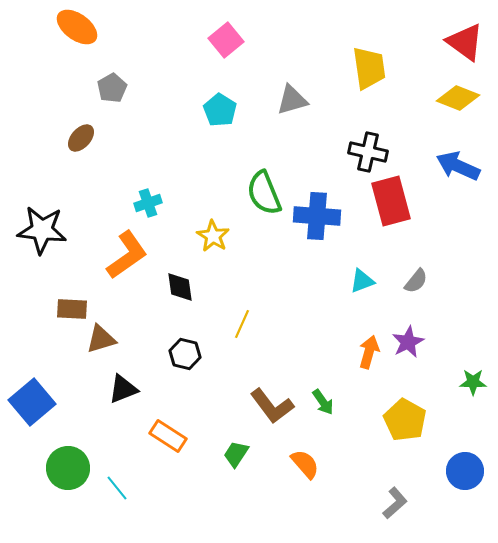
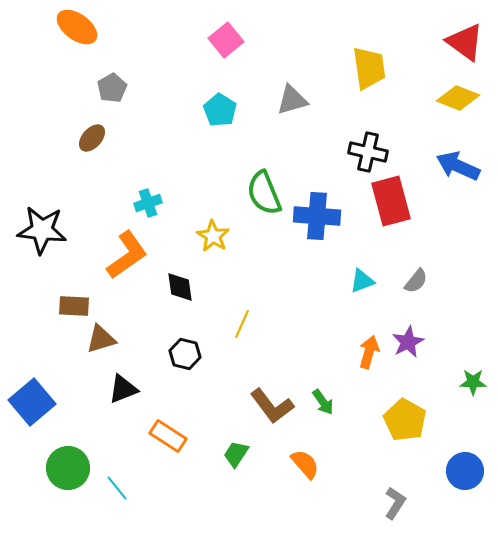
brown ellipse: moved 11 px right
brown rectangle: moved 2 px right, 3 px up
gray L-shape: rotated 16 degrees counterclockwise
